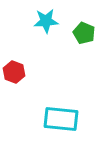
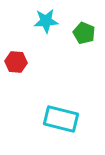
red hexagon: moved 2 px right, 10 px up; rotated 15 degrees counterclockwise
cyan rectangle: rotated 8 degrees clockwise
